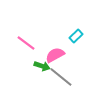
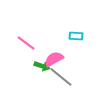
cyan rectangle: rotated 48 degrees clockwise
pink semicircle: moved 1 px left, 4 px down
